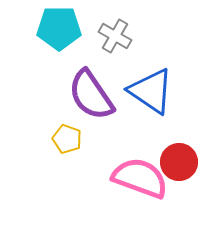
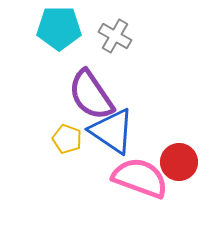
blue triangle: moved 39 px left, 40 px down
